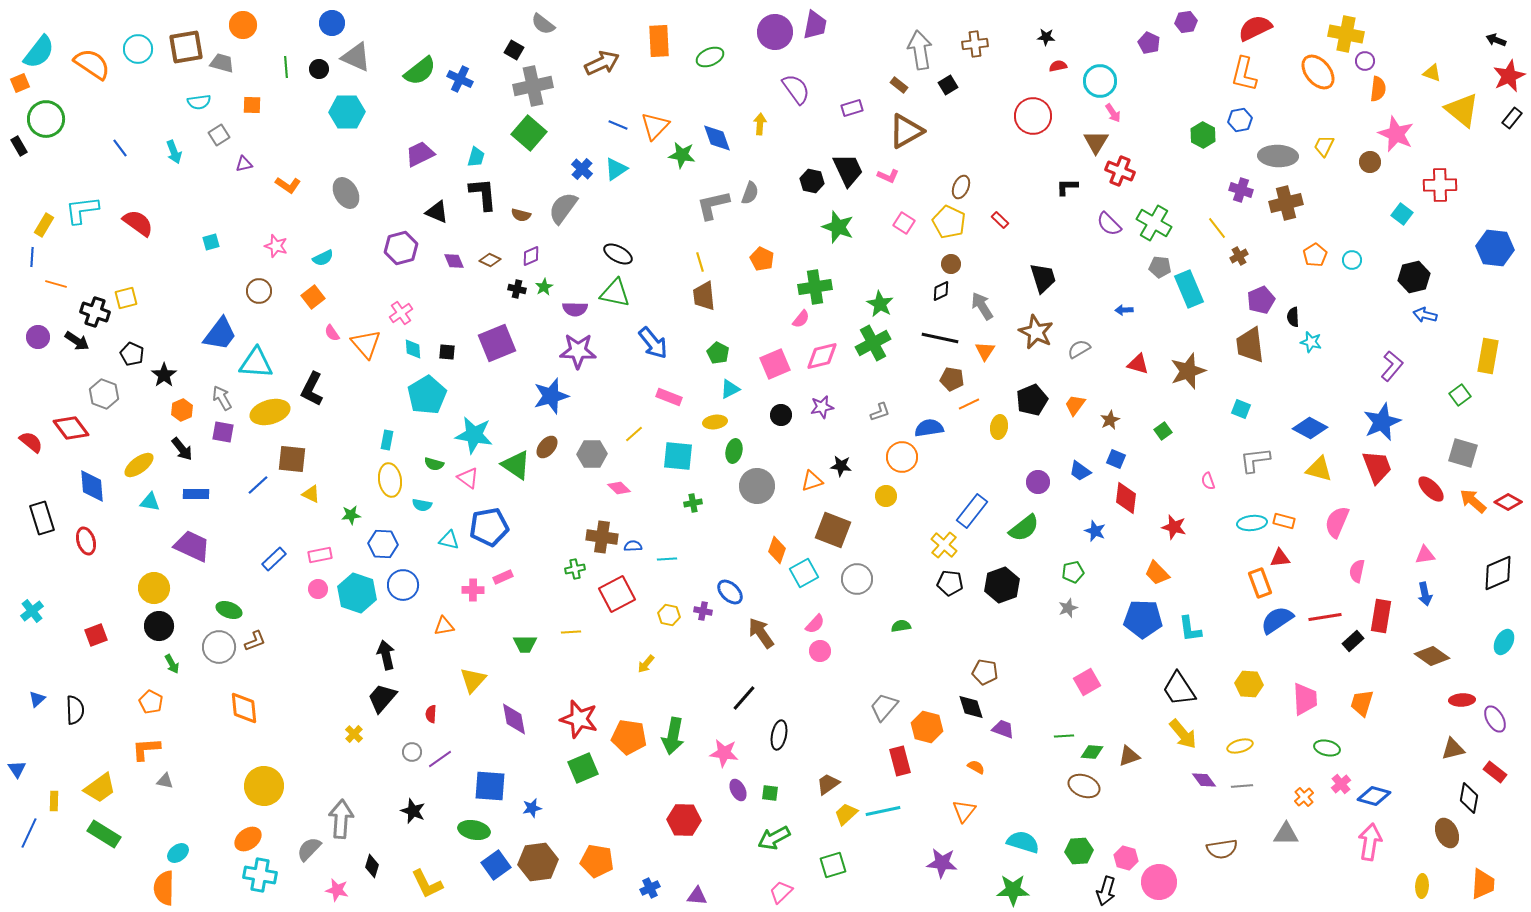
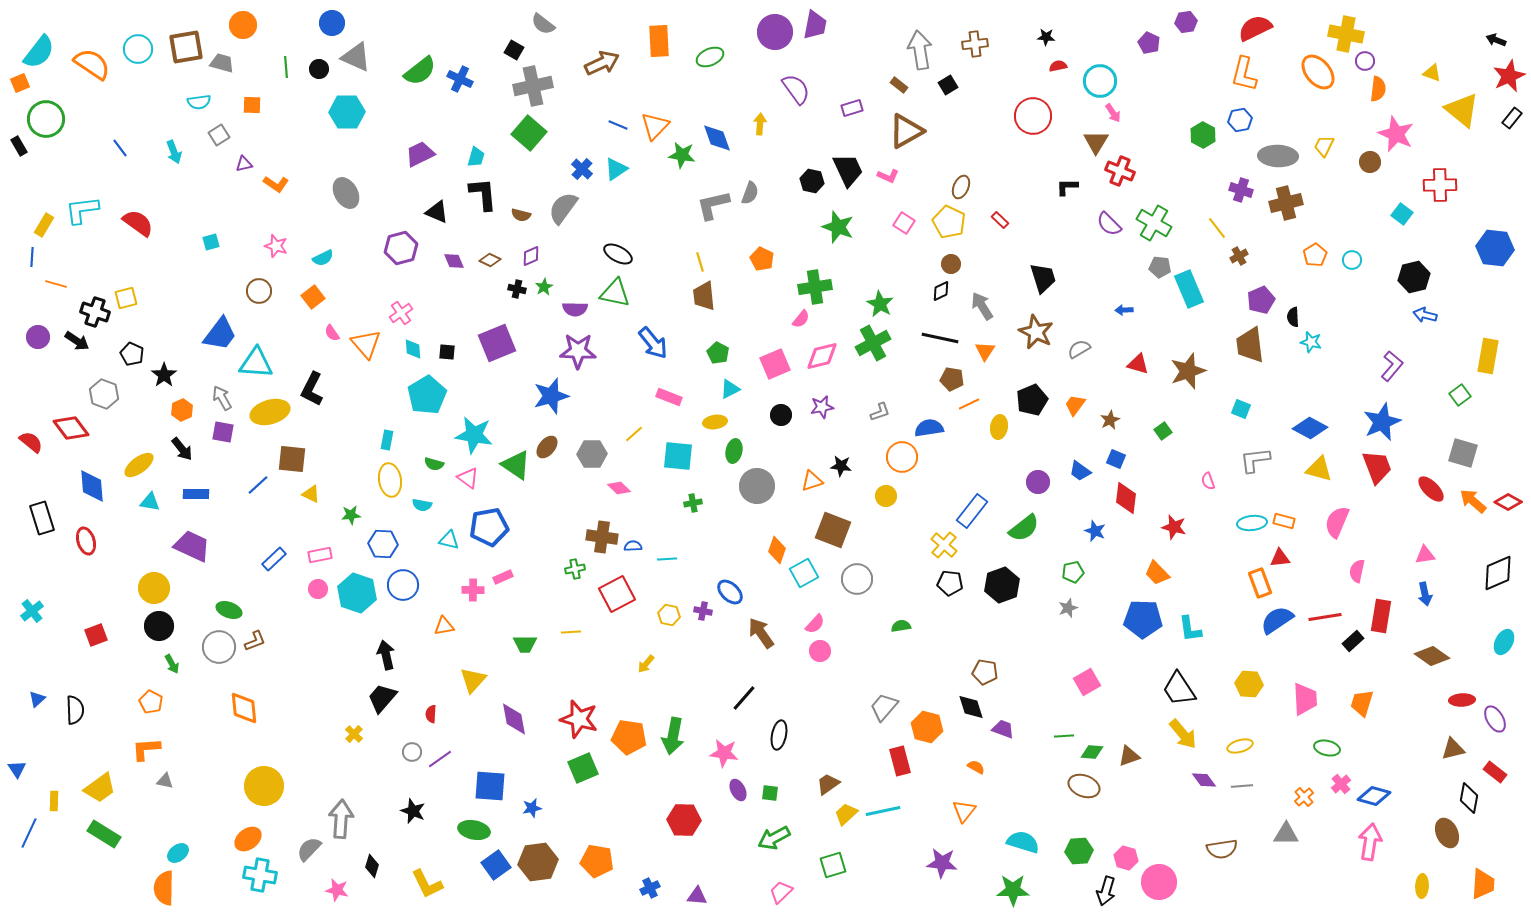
orange L-shape at (288, 185): moved 12 px left, 1 px up
